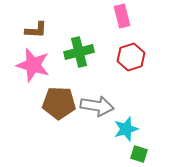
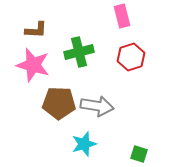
cyan star: moved 42 px left, 15 px down
